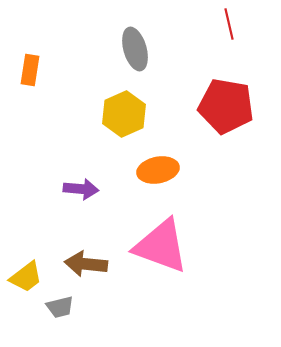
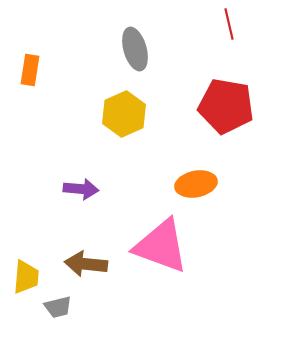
orange ellipse: moved 38 px right, 14 px down
yellow trapezoid: rotated 48 degrees counterclockwise
gray trapezoid: moved 2 px left
